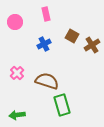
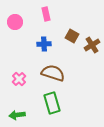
blue cross: rotated 24 degrees clockwise
pink cross: moved 2 px right, 6 px down
brown semicircle: moved 6 px right, 8 px up
green rectangle: moved 10 px left, 2 px up
